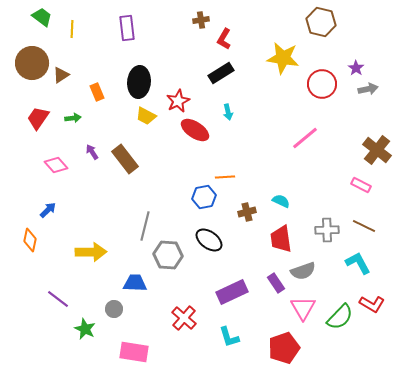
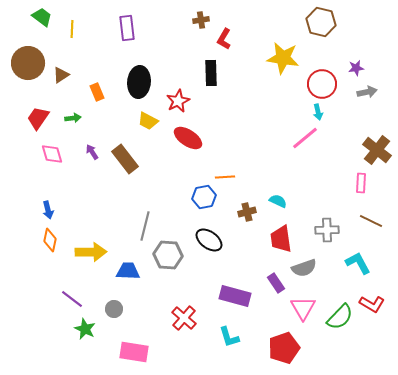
brown circle at (32, 63): moved 4 px left
purple star at (356, 68): rotated 28 degrees clockwise
black rectangle at (221, 73): moved 10 px left; rotated 60 degrees counterclockwise
gray arrow at (368, 89): moved 1 px left, 3 px down
cyan arrow at (228, 112): moved 90 px right
yellow trapezoid at (146, 116): moved 2 px right, 5 px down
red ellipse at (195, 130): moved 7 px left, 8 px down
pink diamond at (56, 165): moved 4 px left, 11 px up; rotated 25 degrees clockwise
pink rectangle at (361, 185): moved 2 px up; rotated 66 degrees clockwise
cyan semicircle at (281, 201): moved 3 px left
blue arrow at (48, 210): rotated 120 degrees clockwise
brown line at (364, 226): moved 7 px right, 5 px up
orange diamond at (30, 240): moved 20 px right
gray semicircle at (303, 271): moved 1 px right, 3 px up
blue trapezoid at (135, 283): moved 7 px left, 12 px up
purple rectangle at (232, 292): moved 3 px right, 4 px down; rotated 40 degrees clockwise
purple line at (58, 299): moved 14 px right
